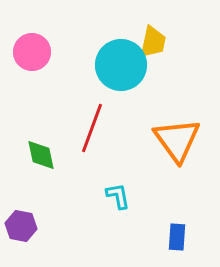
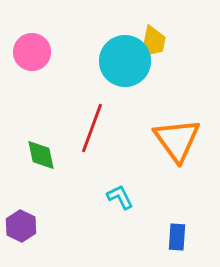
cyan circle: moved 4 px right, 4 px up
cyan L-shape: moved 2 px right, 1 px down; rotated 16 degrees counterclockwise
purple hexagon: rotated 16 degrees clockwise
